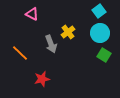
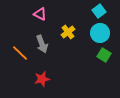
pink triangle: moved 8 px right
gray arrow: moved 9 px left
